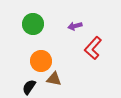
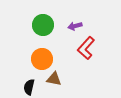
green circle: moved 10 px right, 1 px down
red L-shape: moved 7 px left
orange circle: moved 1 px right, 2 px up
black semicircle: rotated 21 degrees counterclockwise
